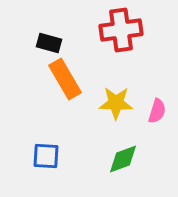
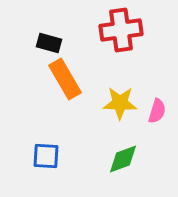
yellow star: moved 4 px right
